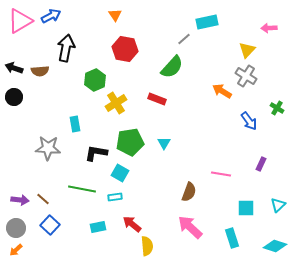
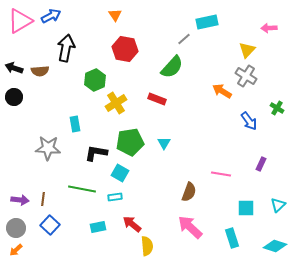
brown line at (43, 199): rotated 56 degrees clockwise
